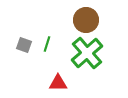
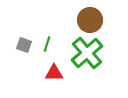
brown circle: moved 4 px right
red triangle: moved 4 px left, 10 px up
